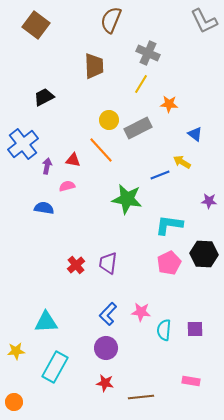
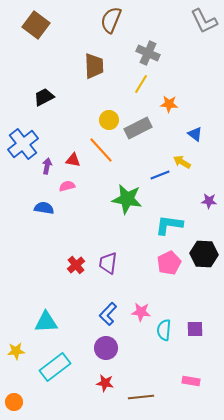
cyan rectangle: rotated 24 degrees clockwise
